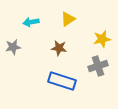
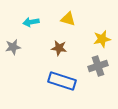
yellow triangle: rotated 49 degrees clockwise
